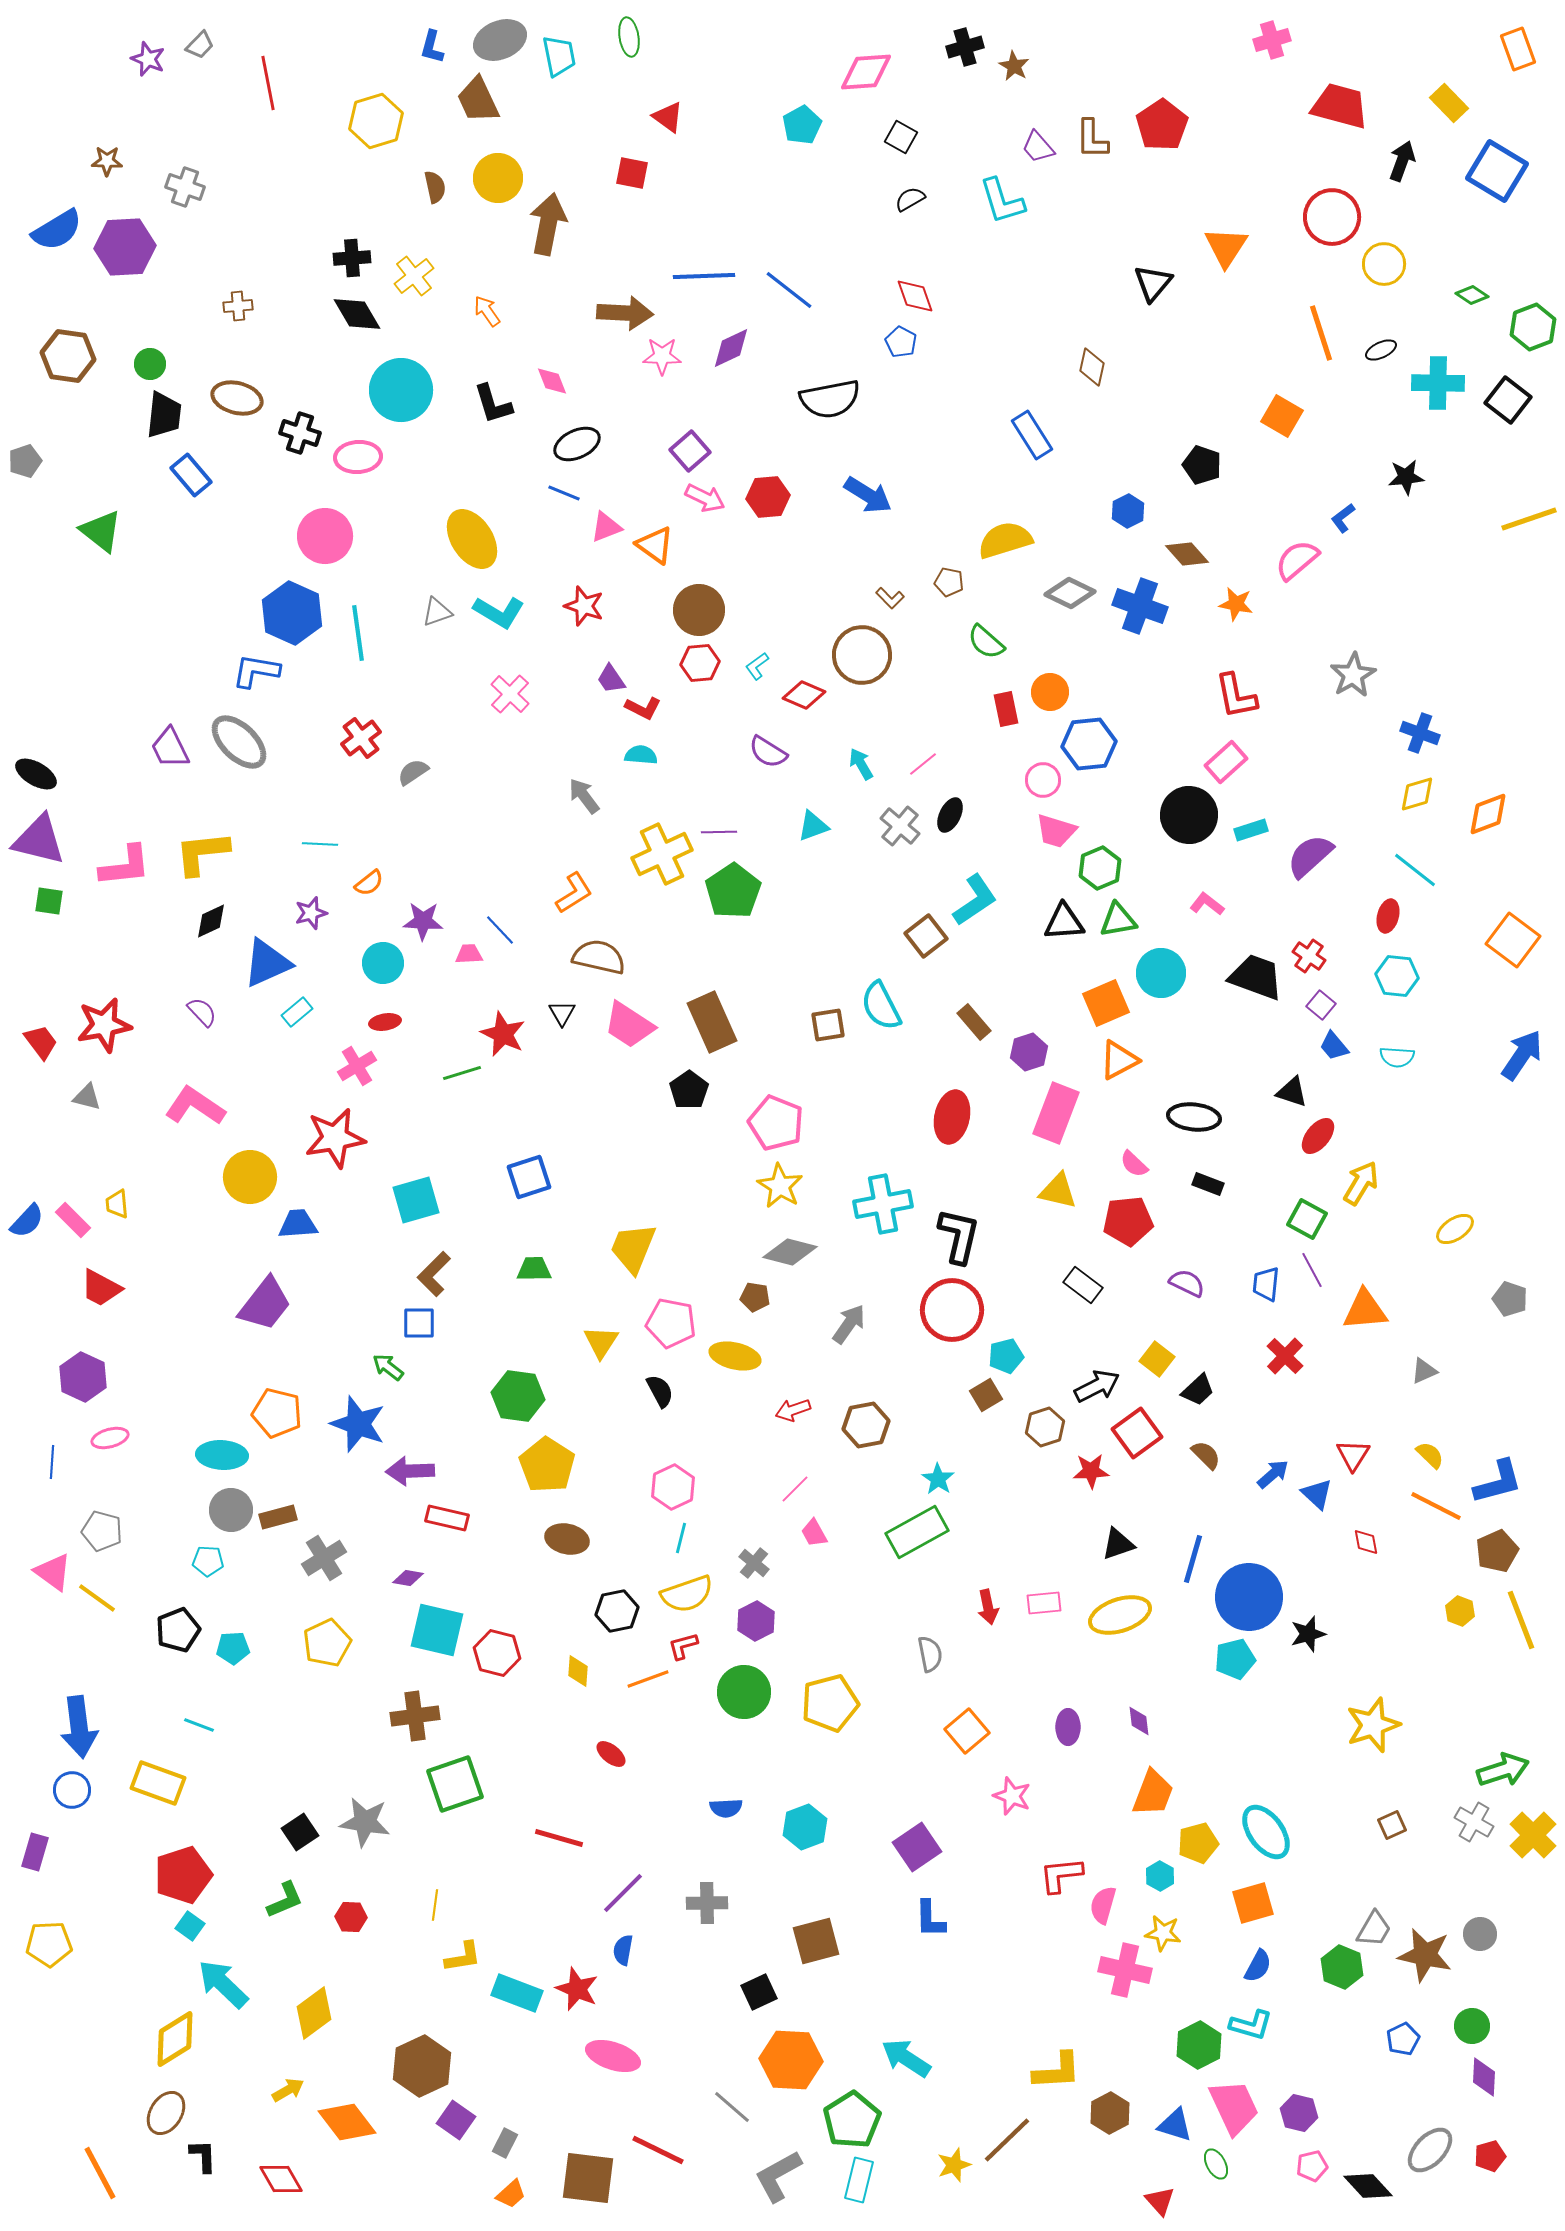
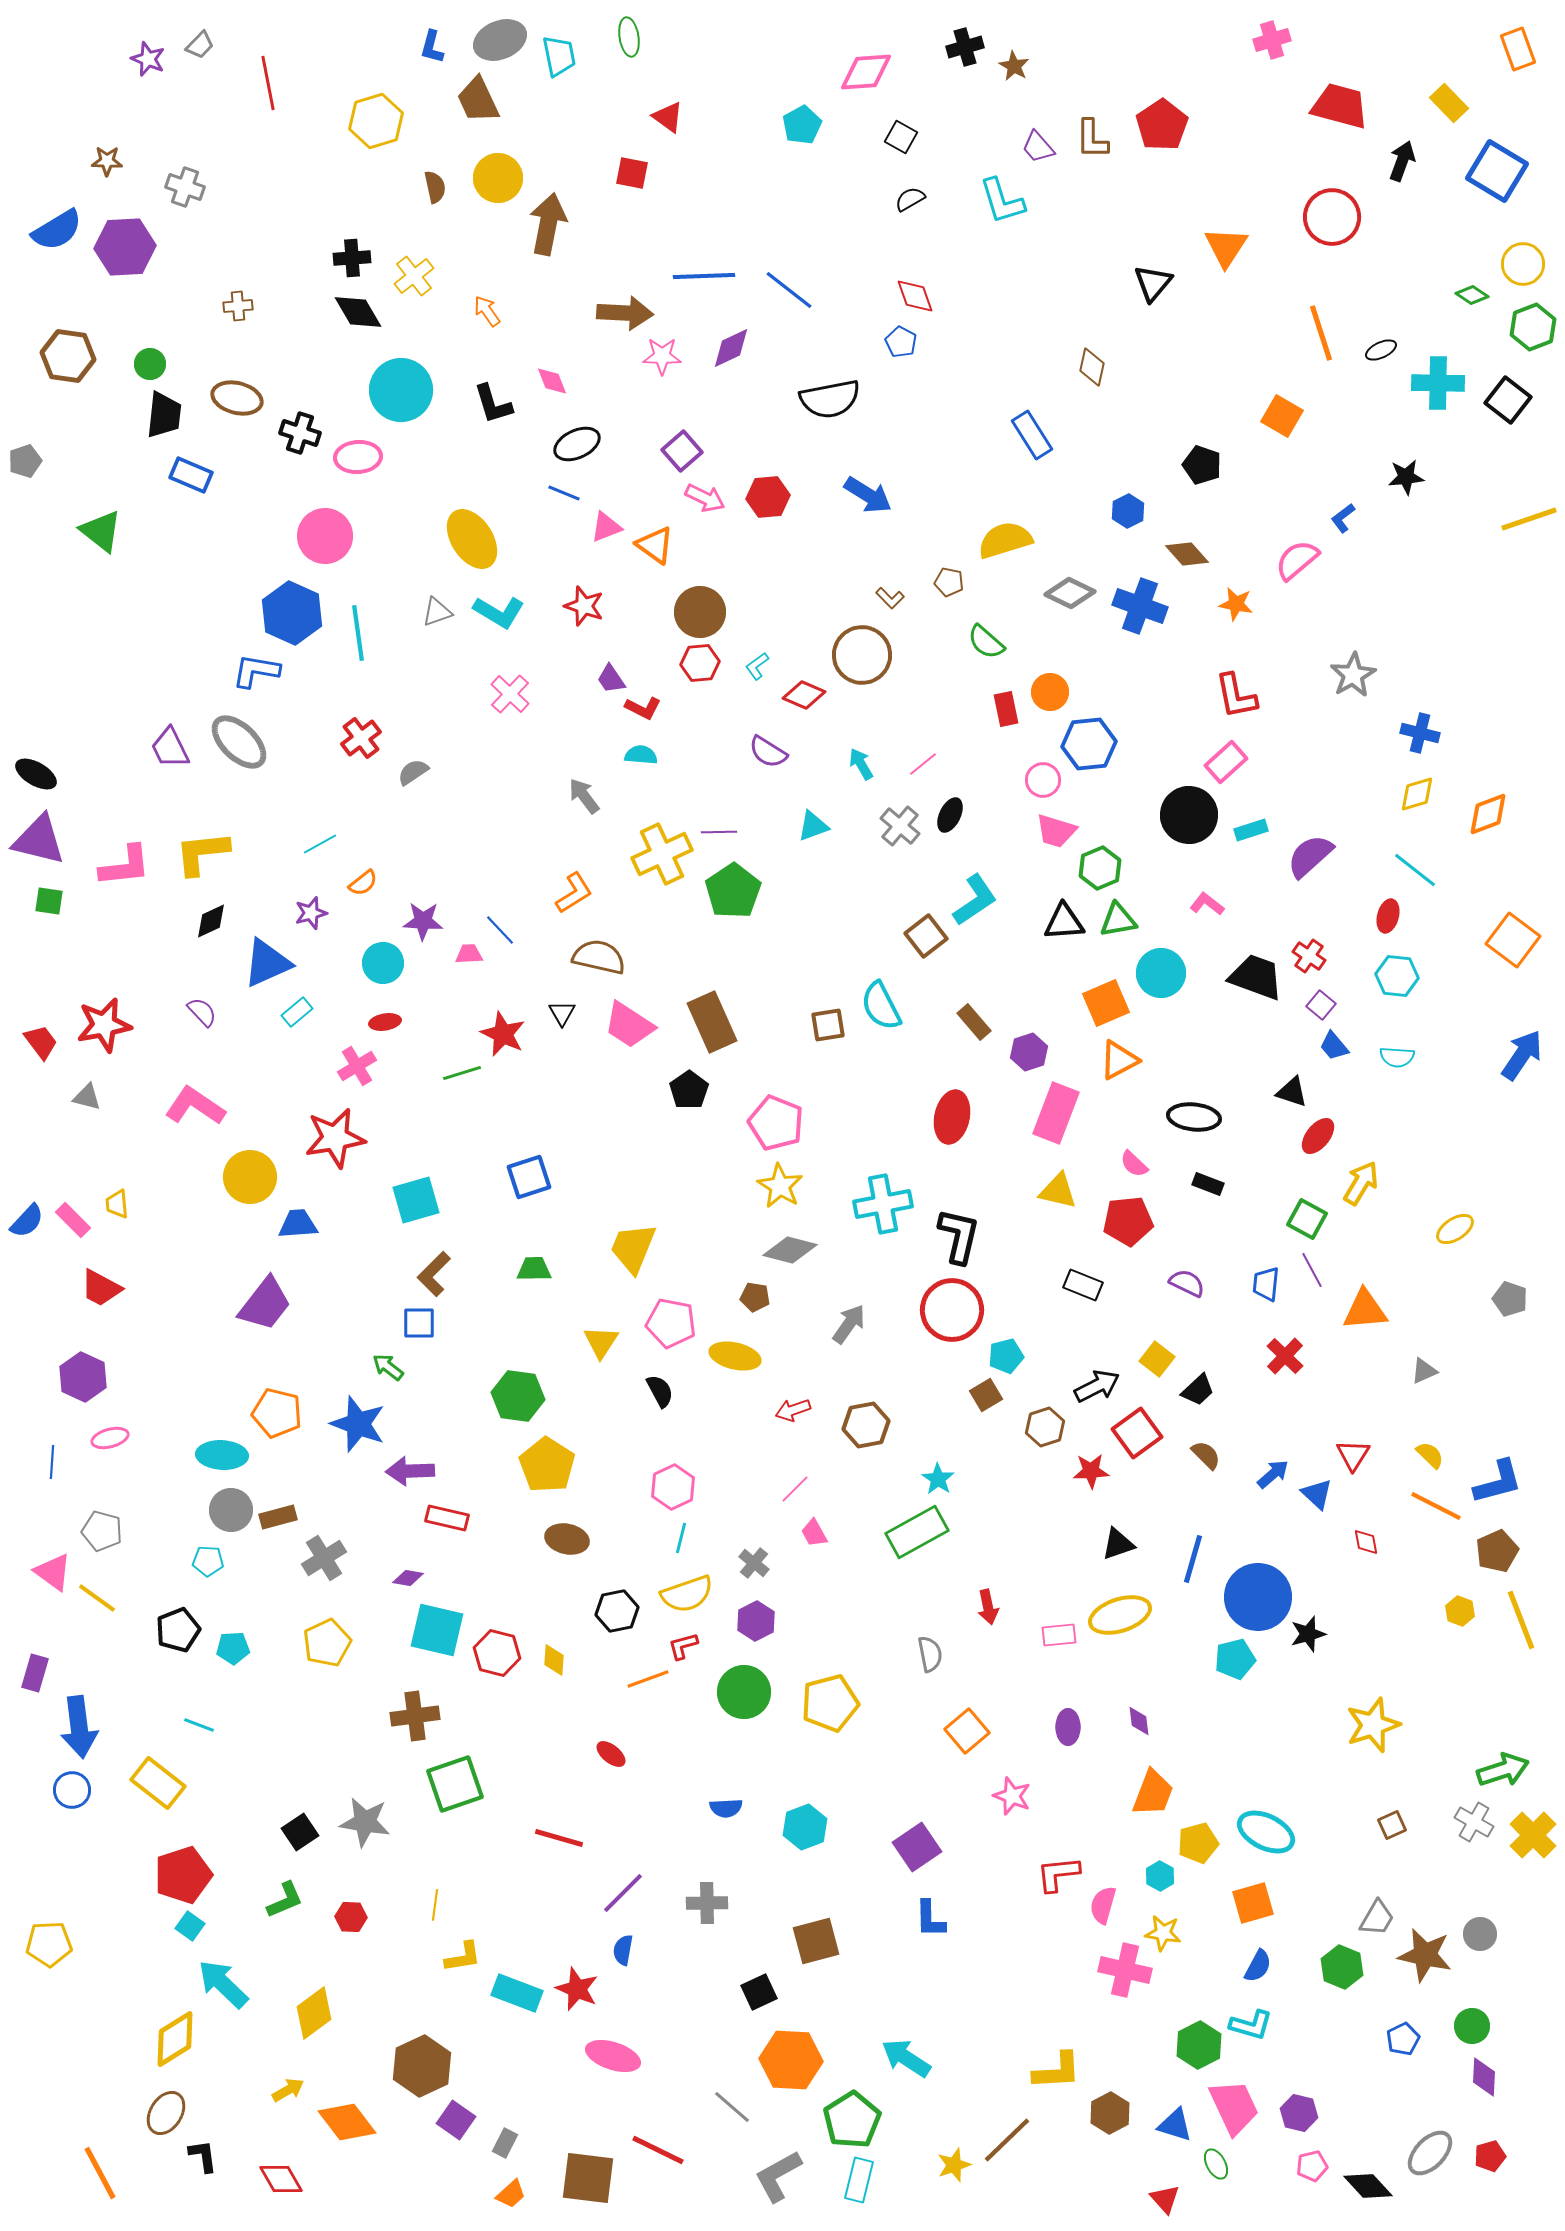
yellow circle at (1384, 264): moved 139 px right
black diamond at (357, 314): moved 1 px right, 2 px up
purple square at (690, 451): moved 8 px left
blue rectangle at (191, 475): rotated 27 degrees counterclockwise
brown circle at (699, 610): moved 1 px right, 2 px down
blue cross at (1420, 733): rotated 6 degrees counterclockwise
cyan line at (320, 844): rotated 32 degrees counterclockwise
orange semicircle at (369, 883): moved 6 px left
gray diamond at (790, 1252): moved 2 px up
black rectangle at (1083, 1285): rotated 15 degrees counterclockwise
blue circle at (1249, 1597): moved 9 px right
pink rectangle at (1044, 1603): moved 15 px right, 32 px down
yellow diamond at (578, 1671): moved 24 px left, 11 px up
yellow rectangle at (158, 1783): rotated 18 degrees clockwise
cyan ellipse at (1266, 1832): rotated 28 degrees counterclockwise
purple rectangle at (35, 1852): moved 179 px up
red L-shape at (1061, 1875): moved 3 px left, 1 px up
gray trapezoid at (1374, 1929): moved 3 px right, 11 px up
gray ellipse at (1430, 2150): moved 3 px down
black L-shape at (203, 2156): rotated 6 degrees counterclockwise
red triangle at (1160, 2201): moved 5 px right, 2 px up
